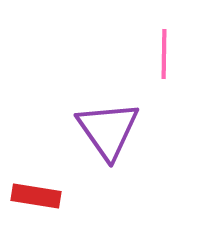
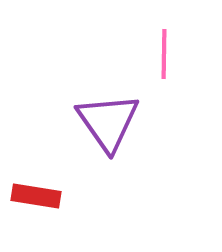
purple triangle: moved 8 px up
